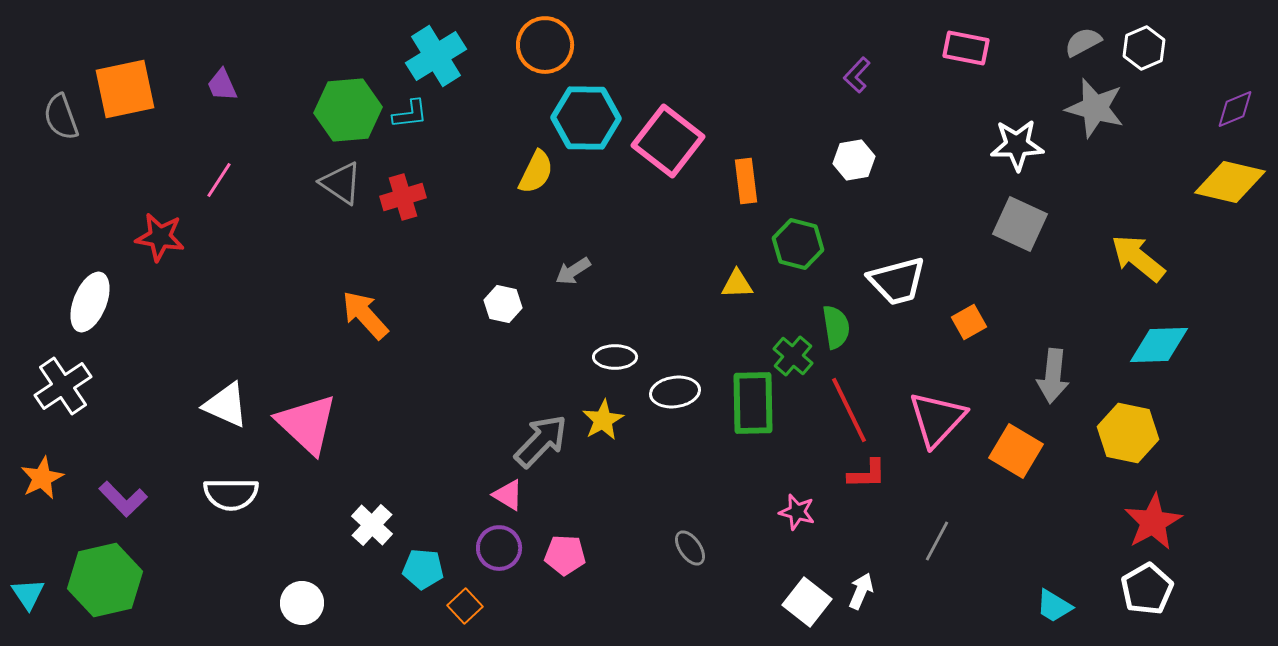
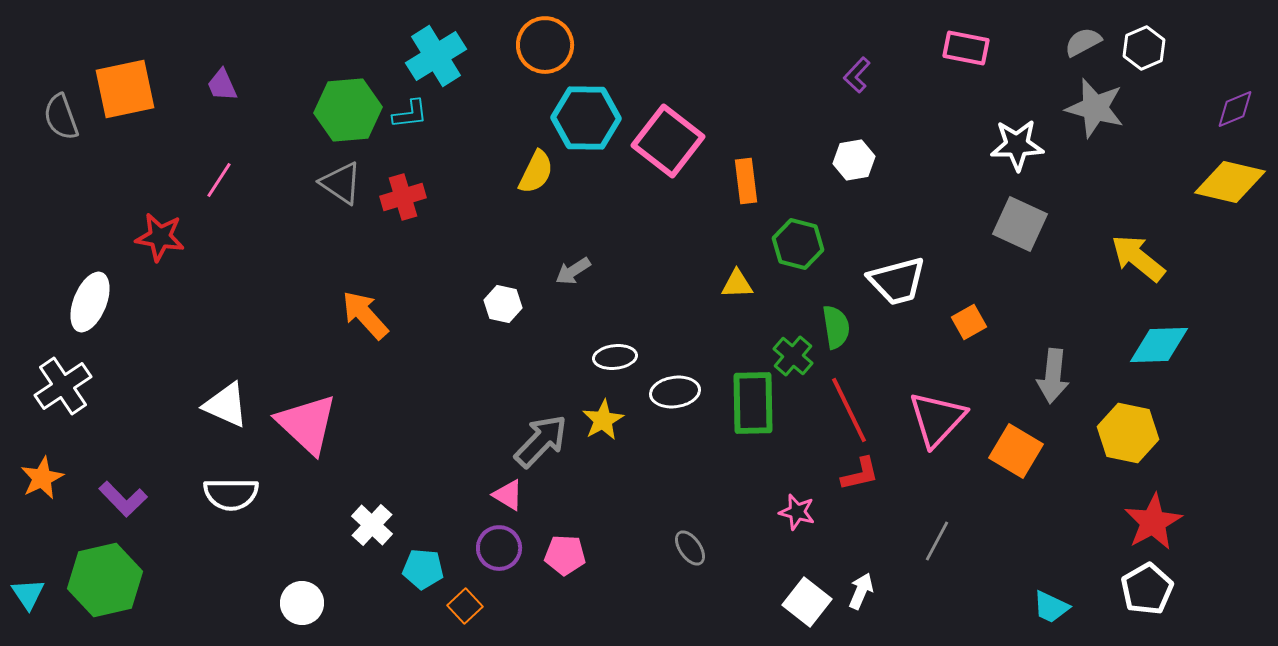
white ellipse at (615, 357): rotated 6 degrees counterclockwise
red L-shape at (867, 474): moved 7 px left; rotated 12 degrees counterclockwise
cyan trapezoid at (1054, 606): moved 3 px left, 1 px down; rotated 6 degrees counterclockwise
